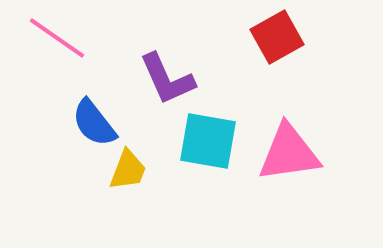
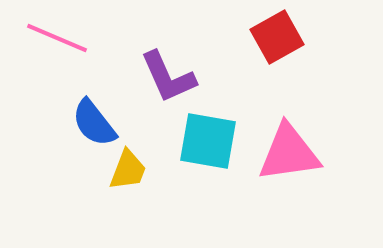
pink line: rotated 12 degrees counterclockwise
purple L-shape: moved 1 px right, 2 px up
